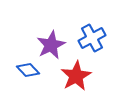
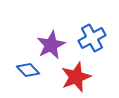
red star: moved 1 px down; rotated 8 degrees clockwise
